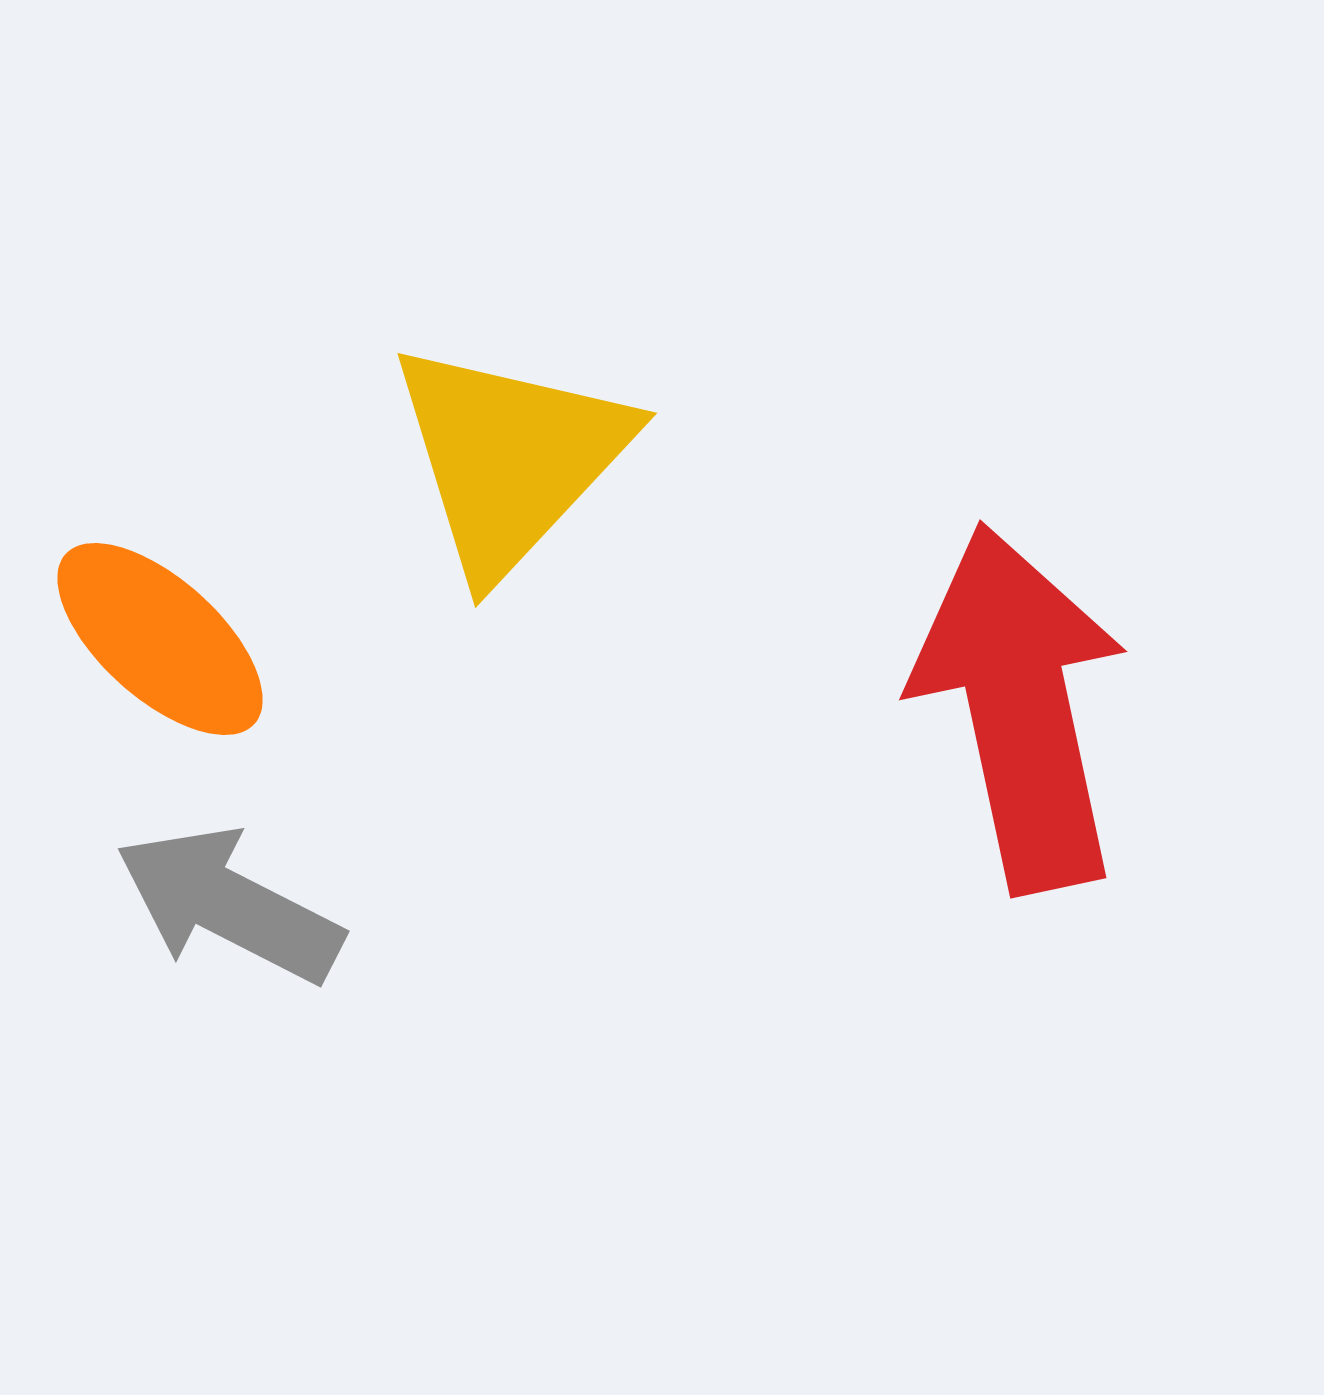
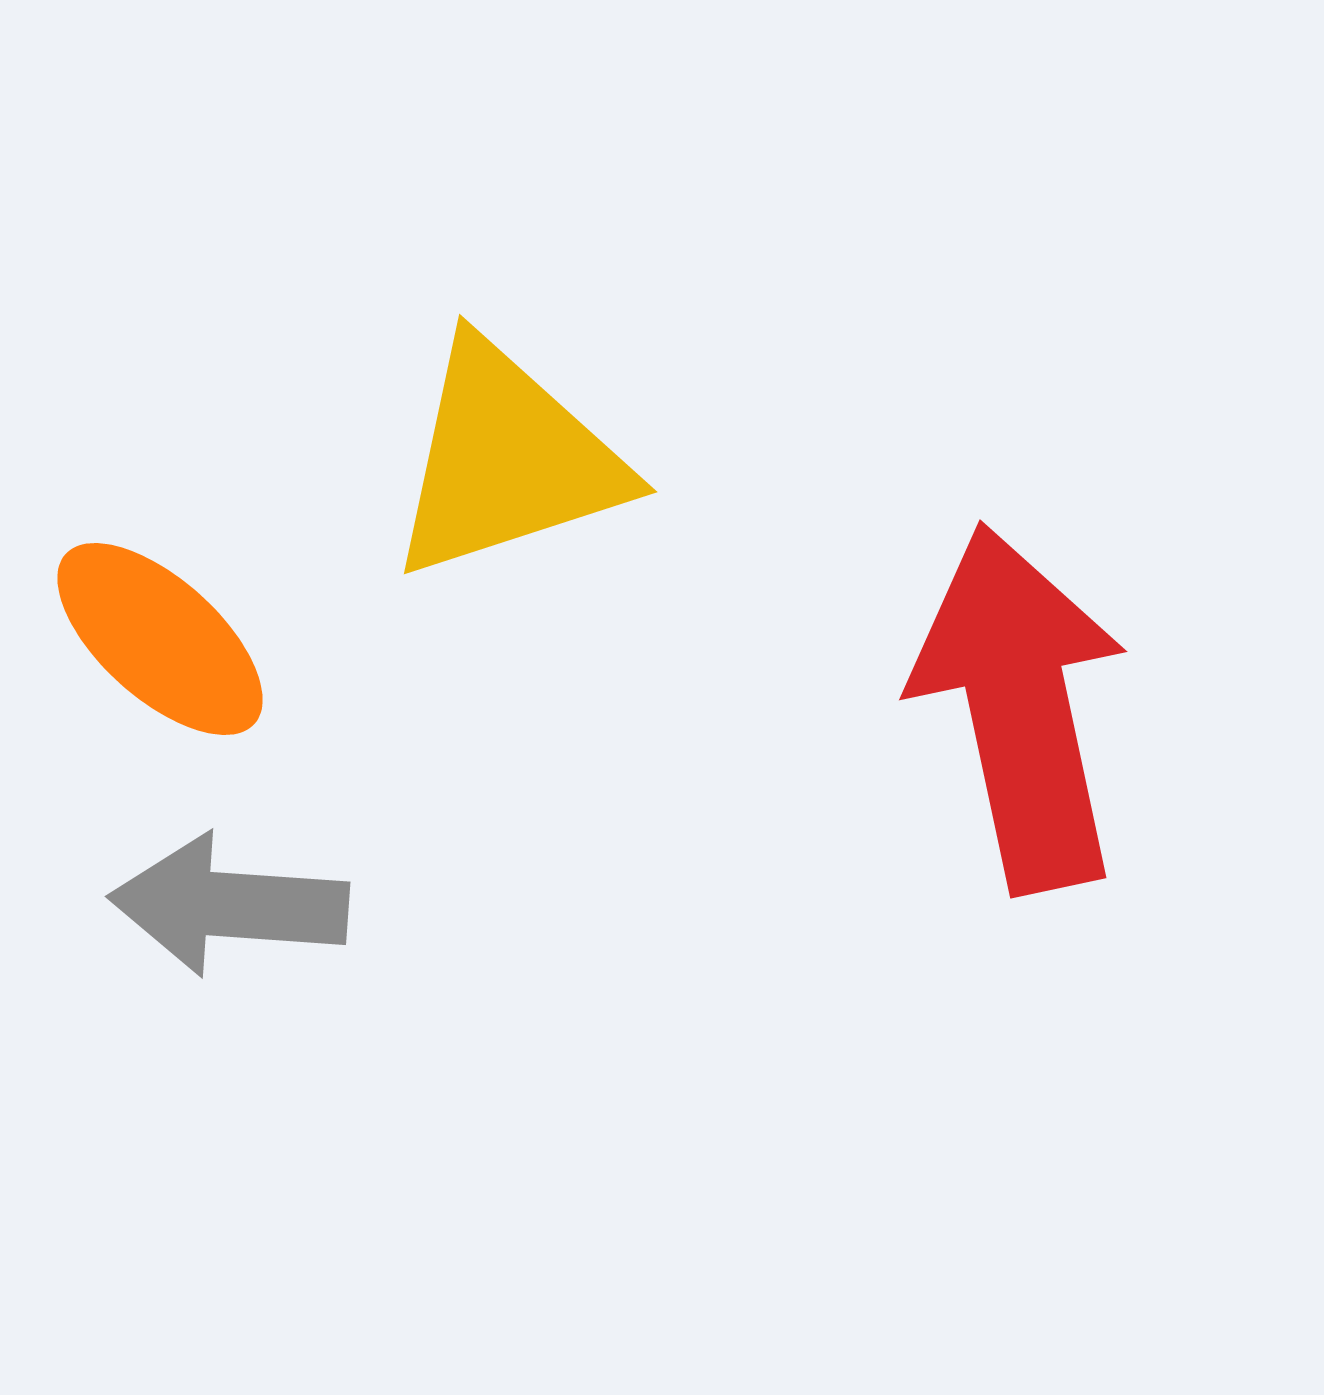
yellow triangle: moved 3 px left, 2 px down; rotated 29 degrees clockwise
gray arrow: rotated 23 degrees counterclockwise
